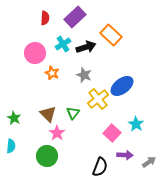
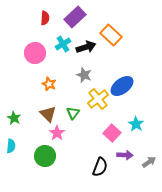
orange star: moved 3 px left, 11 px down
green circle: moved 2 px left
